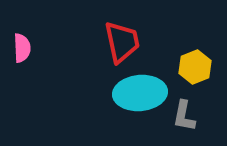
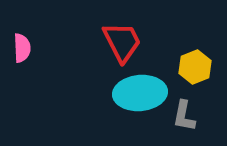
red trapezoid: rotated 15 degrees counterclockwise
